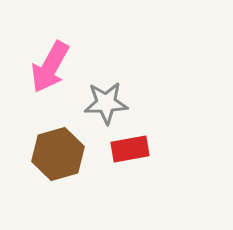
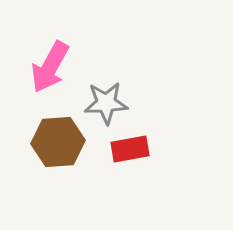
brown hexagon: moved 12 px up; rotated 12 degrees clockwise
